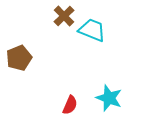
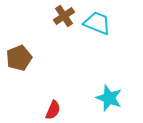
brown cross: rotated 10 degrees clockwise
cyan trapezoid: moved 5 px right, 7 px up
red semicircle: moved 17 px left, 5 px down
